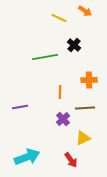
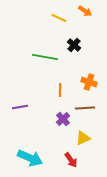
green line: rotated 20 degrees clockwise
orange cross: moved 2 px down; rotated 21 degrees clockwise
orange line: moved 2 px up
cyan arrow: moved 3 px right, 1 px down; rotated 45 degrees clockwise
